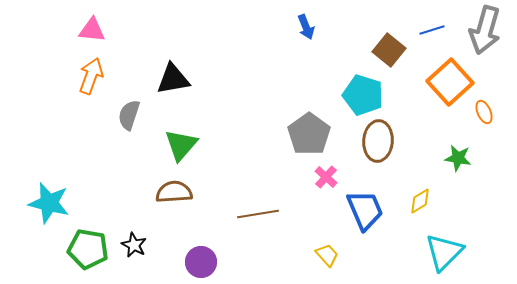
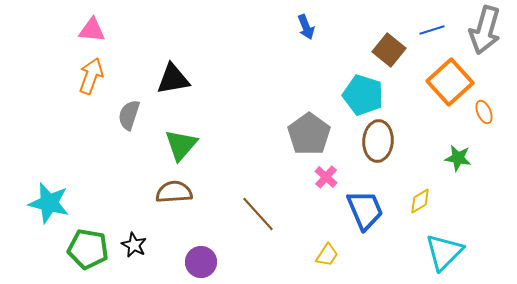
brown line: rotated 57 degrees clockwise
yellow trapezoid: rotated 75 degrees clockwise
